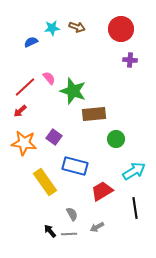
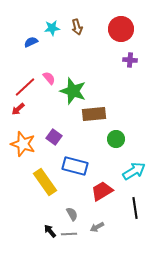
brown arrow: rotated 56 degrees clockwise
red arrow: moved 2 px left, 2 px up
orange star: moved 1 px left, 1 px down; rotated 10 degrees clockwise
